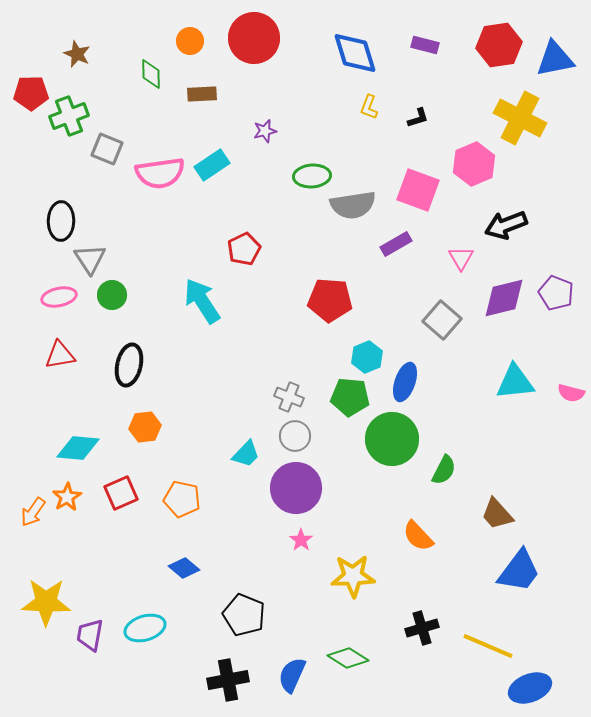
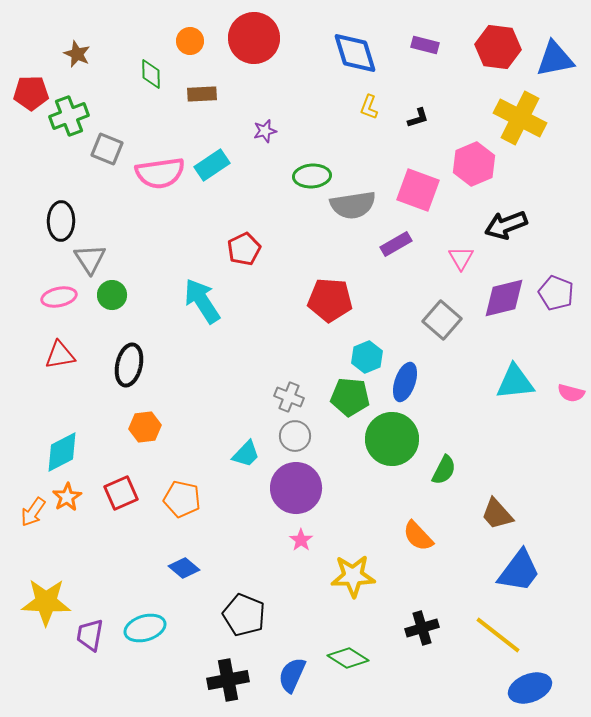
red hexagon at (499, 45): moved 1 px left, 2 px down; rotated 15 degrees clockwise
cyan diamond at (78, 448): moved 16 px left, 4 px down; rotated 33 degrees counterclockwise
yellow line at (488, 646): moved 10 px right, 11 px up; rotated 15 degrees clockwise
